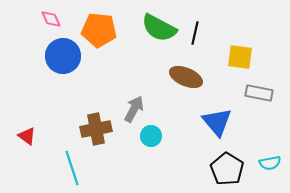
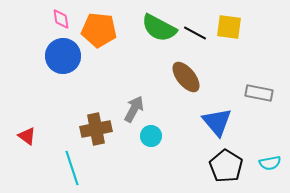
pink diamond: moved 10 px right; rotated 15 degrees clockwise
black line: rotated 75 degrees counterclockwise
yellow square: moved 11 px left, 30 px up
brown ellipse: rotated 28 degrees clockwise
black pentagon: moved 1 px left, 3 px up
